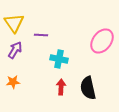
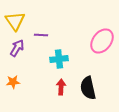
yellow triangle: moved 1 px right, 2 px up
purple arrow: moved 2 px right, 2 px up
cyan cross: rotated 18 degrees counterclockwise
